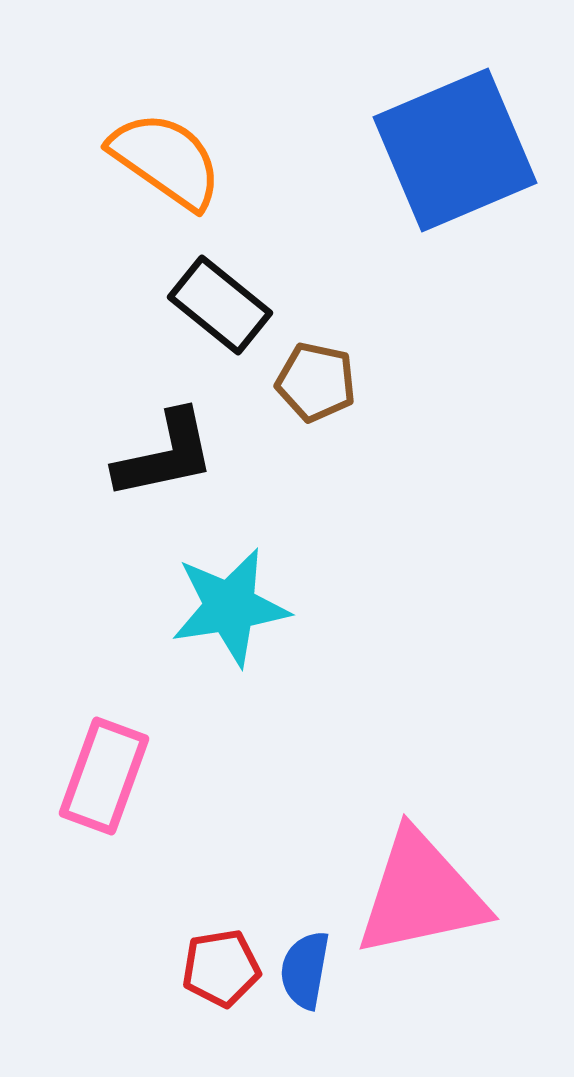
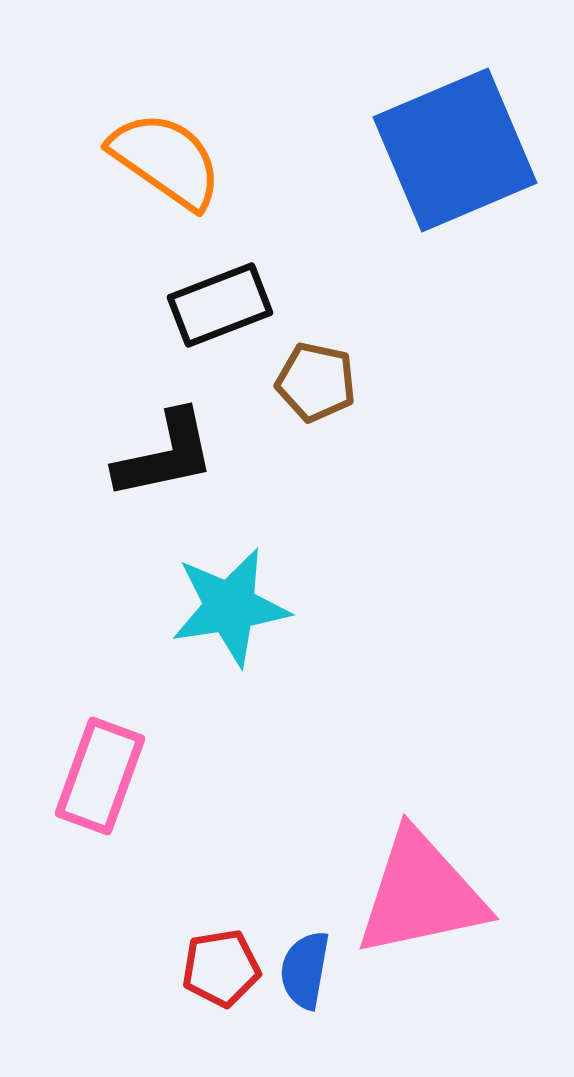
black rectangle: rotated 60 degrees counterclockwise
pink rectangle: moved 4 px left
